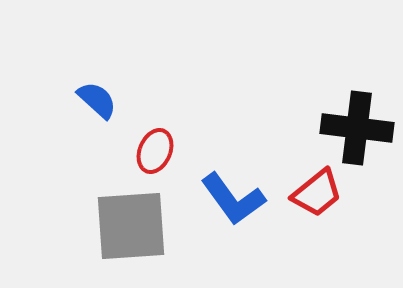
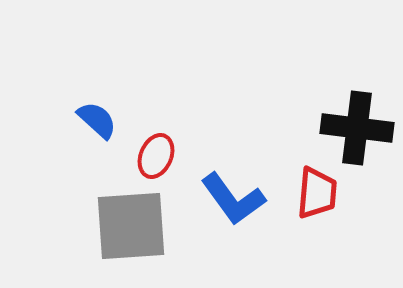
blue semicircle: moved 20 px down
red ellipse: moved 1 px right, 5 px down
red trapezoid: rotated 46 degrees counterclockwise
